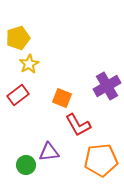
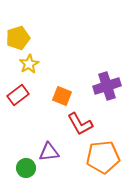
purple cross: rotated 12 degrees clockwise
orange square: moved 2 px up
red L-shape: moved 2 px right, 1 px up
orange pentagon: moved 2 px right, 3 px up
green circle: moved 3 px down
